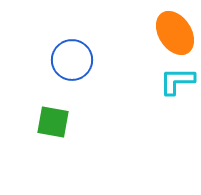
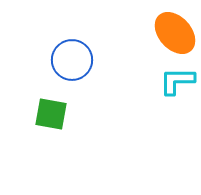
orange ellipse: rotated 9 degrees counterclockwise
green square: moved 2 px left, 8 px up
